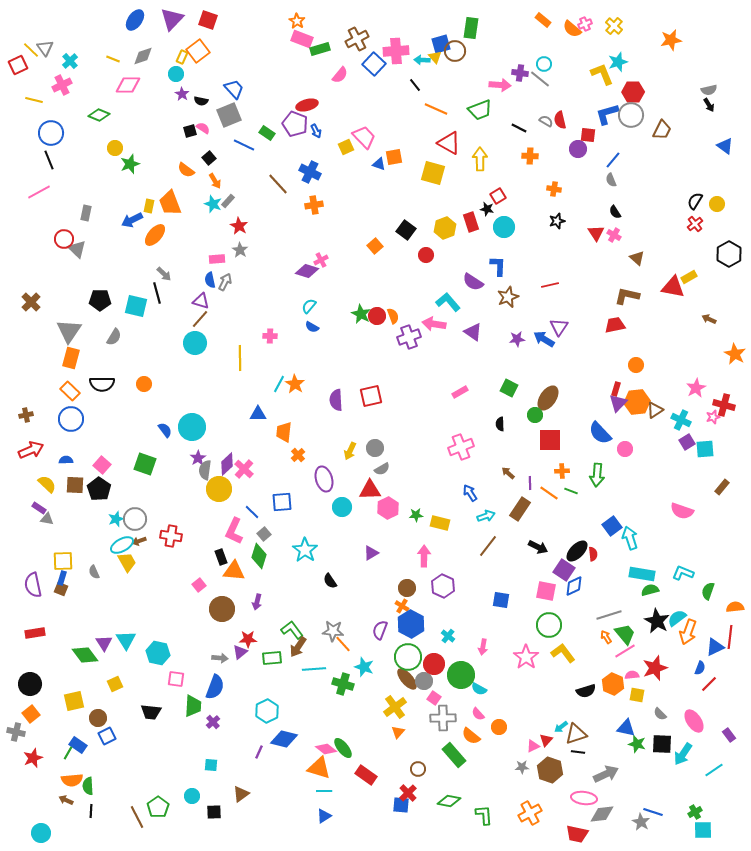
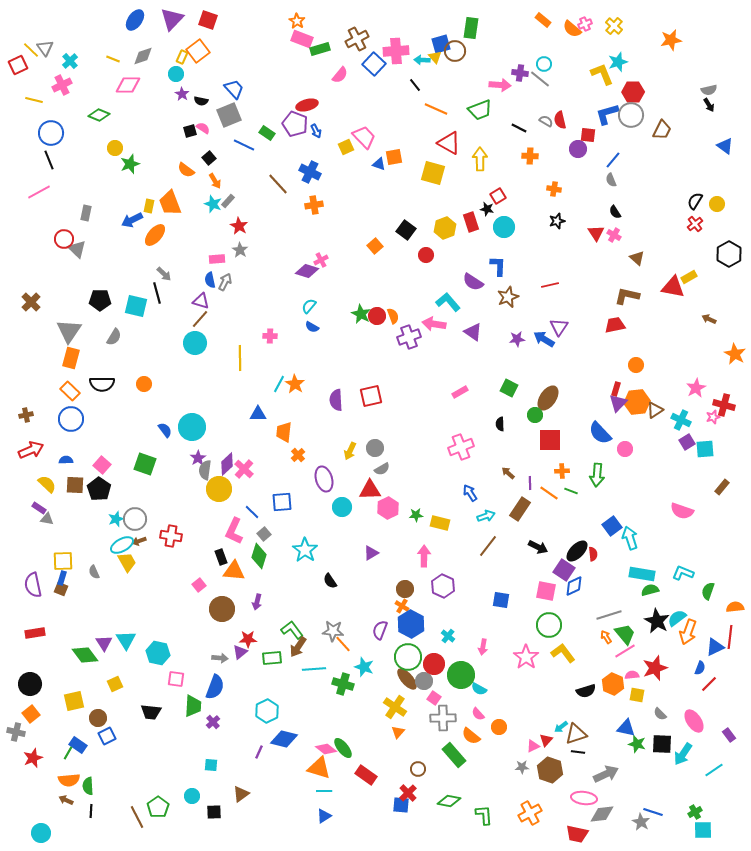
brown circle at (407, 588): moved 2 px left, 1 px down
yellow cross at (395, 707): rotated 20 degrees counterclockwise
orange semicircle at (72, 780): moved 3 px left
